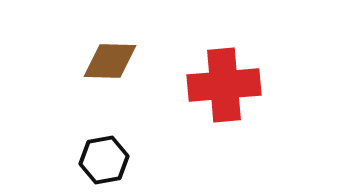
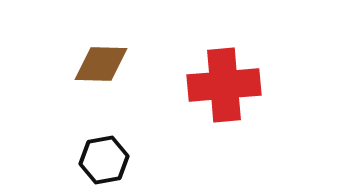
brown diamond: moved 9 px left, 3 px down
